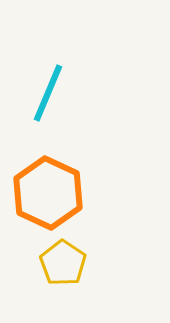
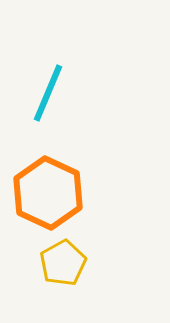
yellow pentagon: rotated 9 degrees clockwise
